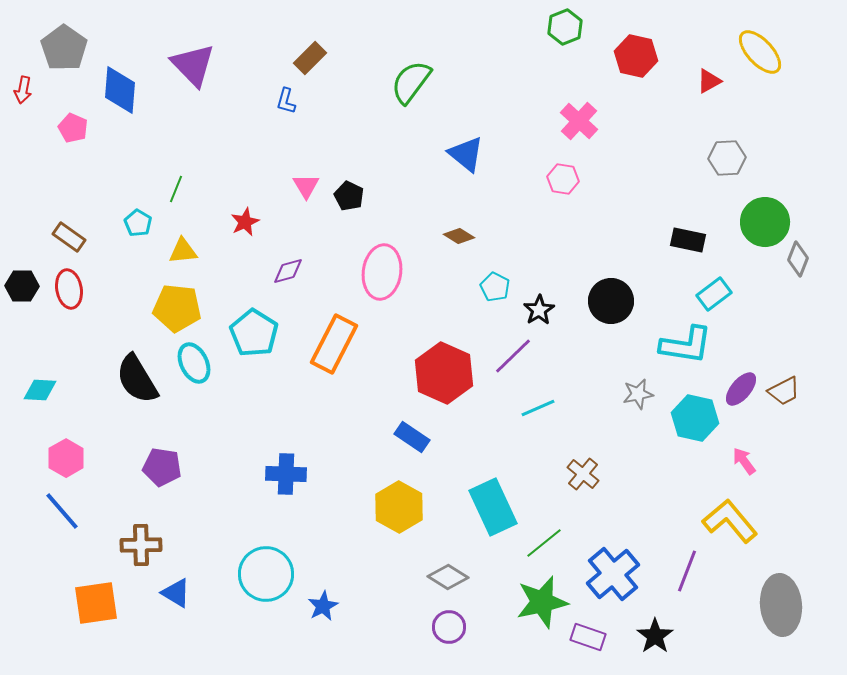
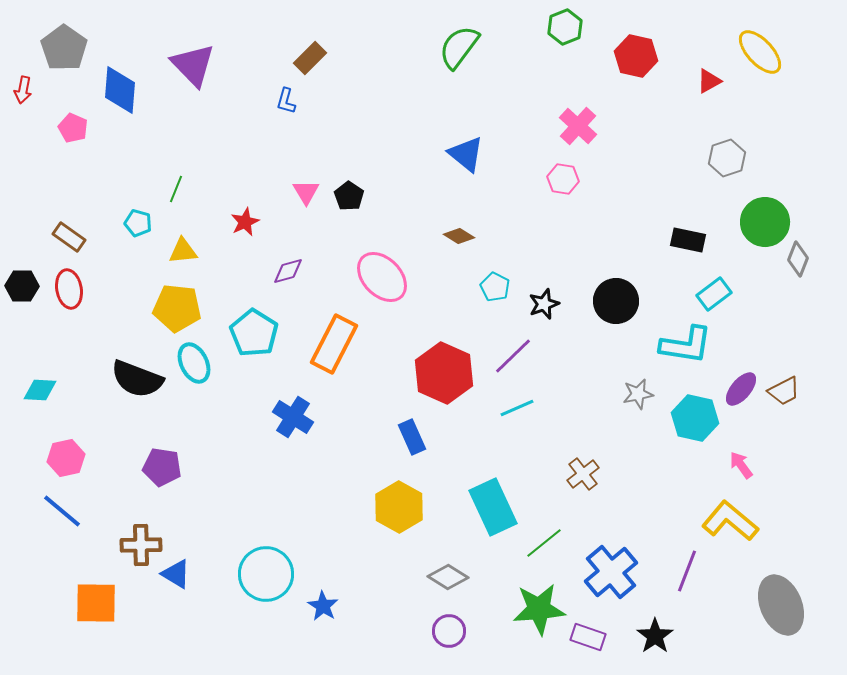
green semicircle at (411, 82): moved 48 px right, 35 px up
pink cross at (579, 121): moved 1 px left, 5 px down
gray hexagon at (727, 158): rotated 15 degrees counterclockwise
pink triangle at (306, 186): moved 6 px down
black pentagon at (349, 196): rotated 8 degrees clockwise
cyan pentagon at (138, 223): rotated 16 degrees counterclockwise
pink ellipse at (382, 272): moved 5 px down; rotated 52 degrees counterclockwise
black circle at (611, 301): moved 5 px right
black star at (539, 310): moved 5 px right, 6 px up; rotated 12 degrees clockwise
black semicircle at (137, 379): rotated 38 degrees counterclockwise
cyan line at (538, 408): moved 21 px left
blue rectangle at (412, 437): rotated 32 degrees clockwise
pink hexagon at (66, 458): rotated 18 degrees clockwise
pink arrow at (744, 461): moved 3 px left, 4 px down
blue cross at (286, 474): moved 7 px right, 57 px up; rotated 30 degrees clockwise
brown cross at (583, 474): rotated 12 degrees clockwise
blue line at (62, 511): rotated 9 degrees counterclockwise
yellow L-shape at (730, 521): rotated 10 degrees counterclockwise
blue cross at (613, 574): moved 2 px left, 2 px up
blue triangle at (176, 593): moved 19 px up
green star at (542, 602): moved 3 px left, 7 px down; rotated 8 degrees clockwise
orange square at (96, 603): rotated 9 degrees clockwise
gray ellipse at (781, 605): rotated 18 degrees counterclockwise
blue star at (323, 606): rotated 12 degrees counterclockwise
purple circle at (449, 627): moved 4 px down
